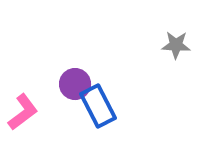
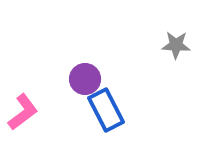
purple circle: moved 10 px right, 5 px up
blue rectangle: moved 8 px right, 4 px down
